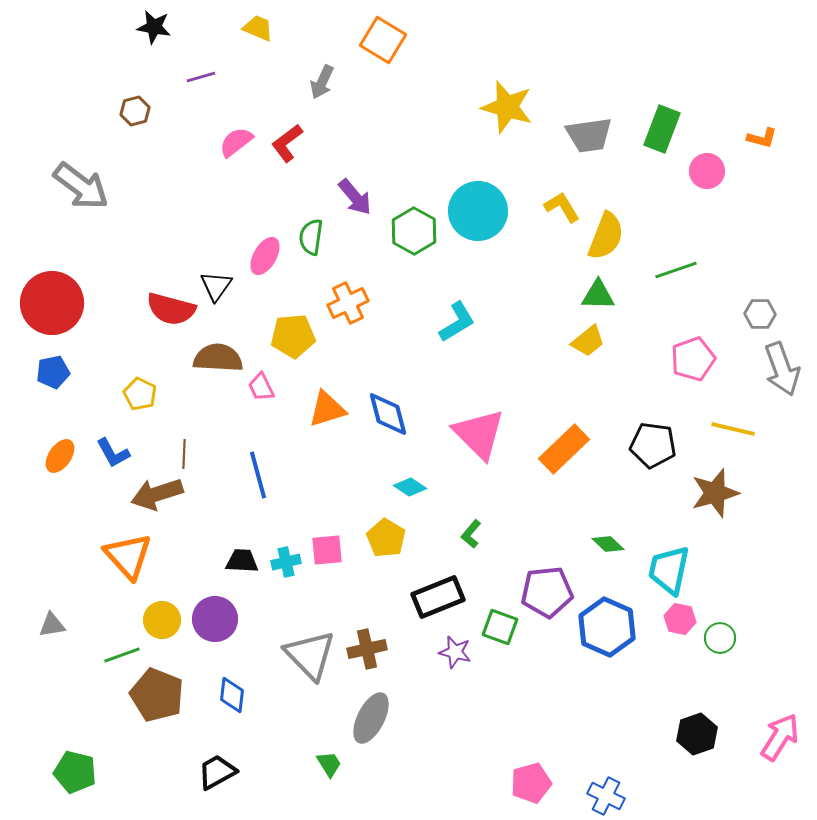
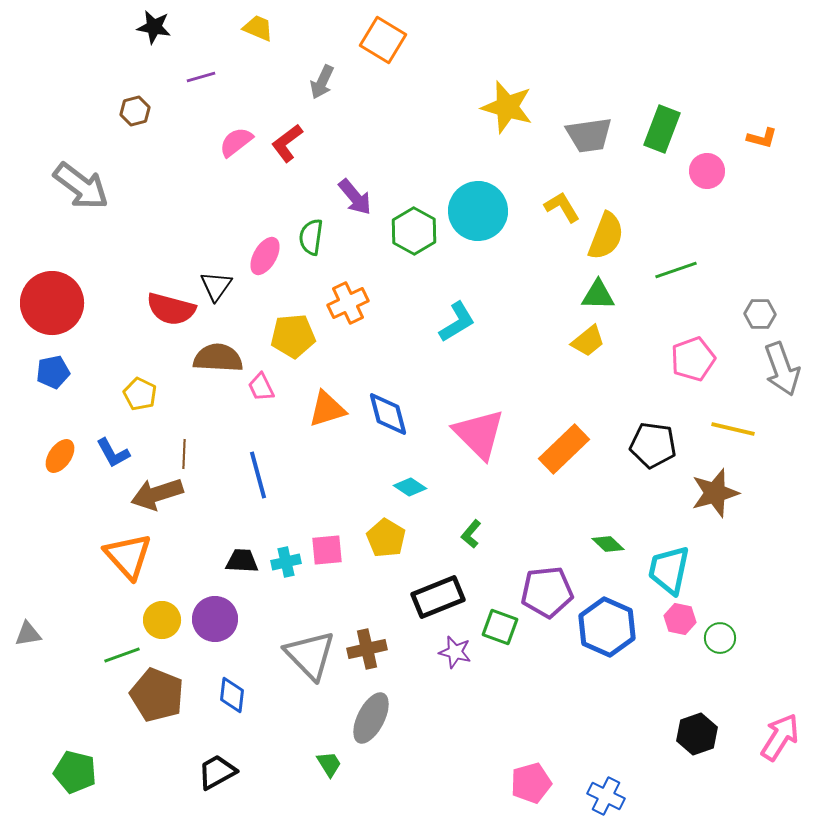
gray triangle at (52, 625): moved 24 px left, 9 px down
